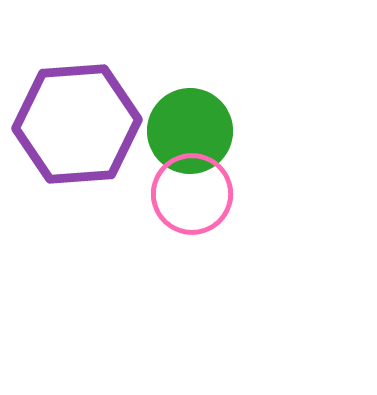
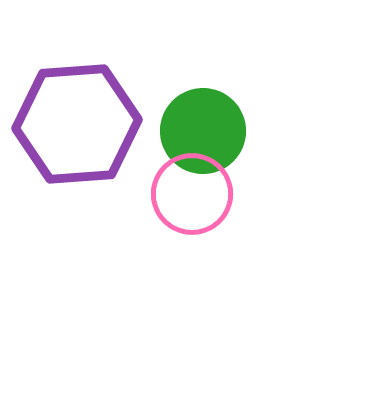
green circle: moved 13 px right
